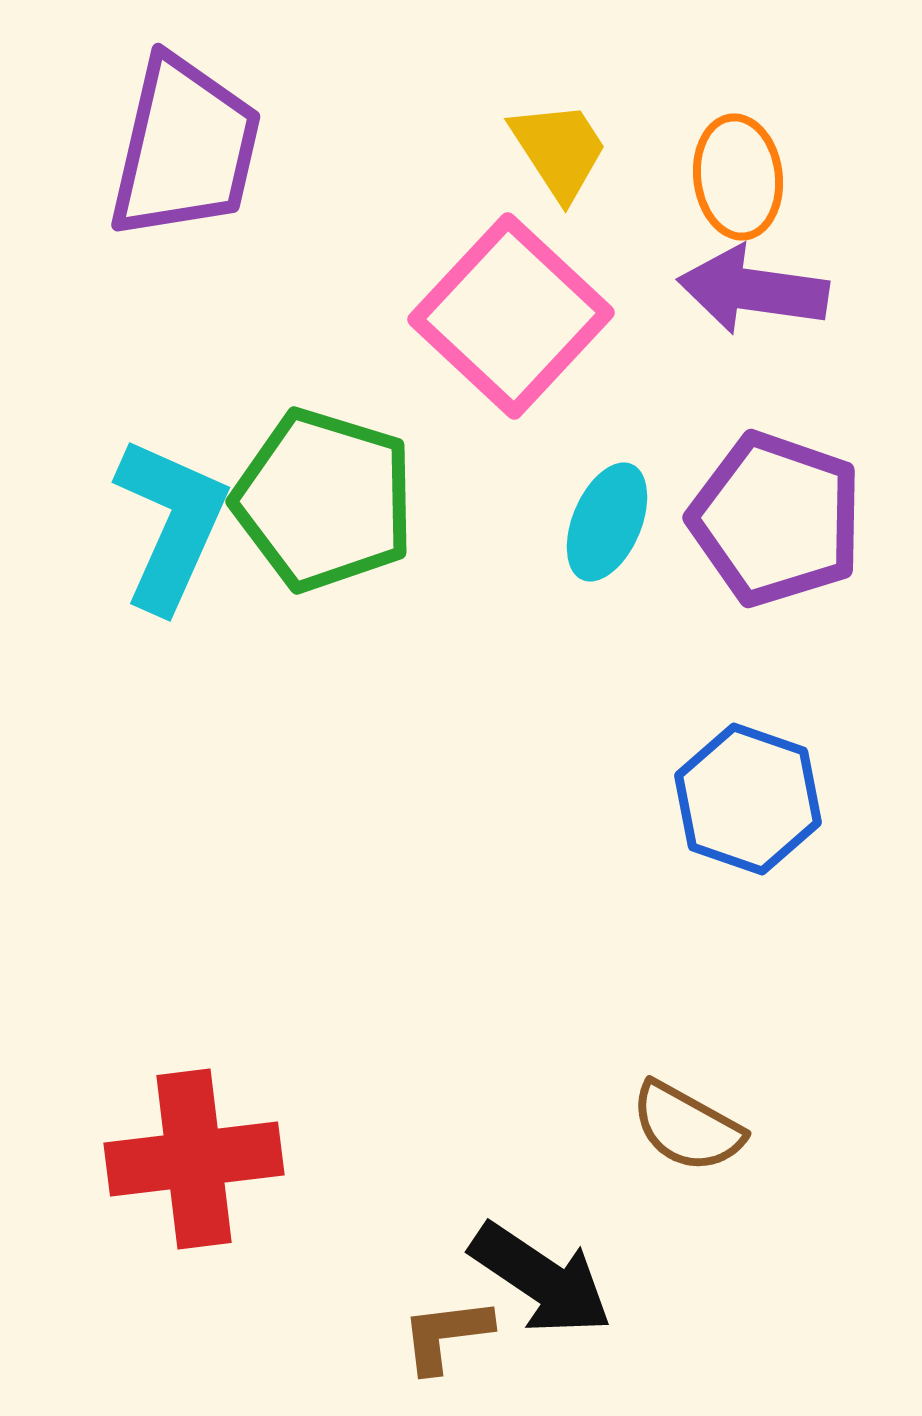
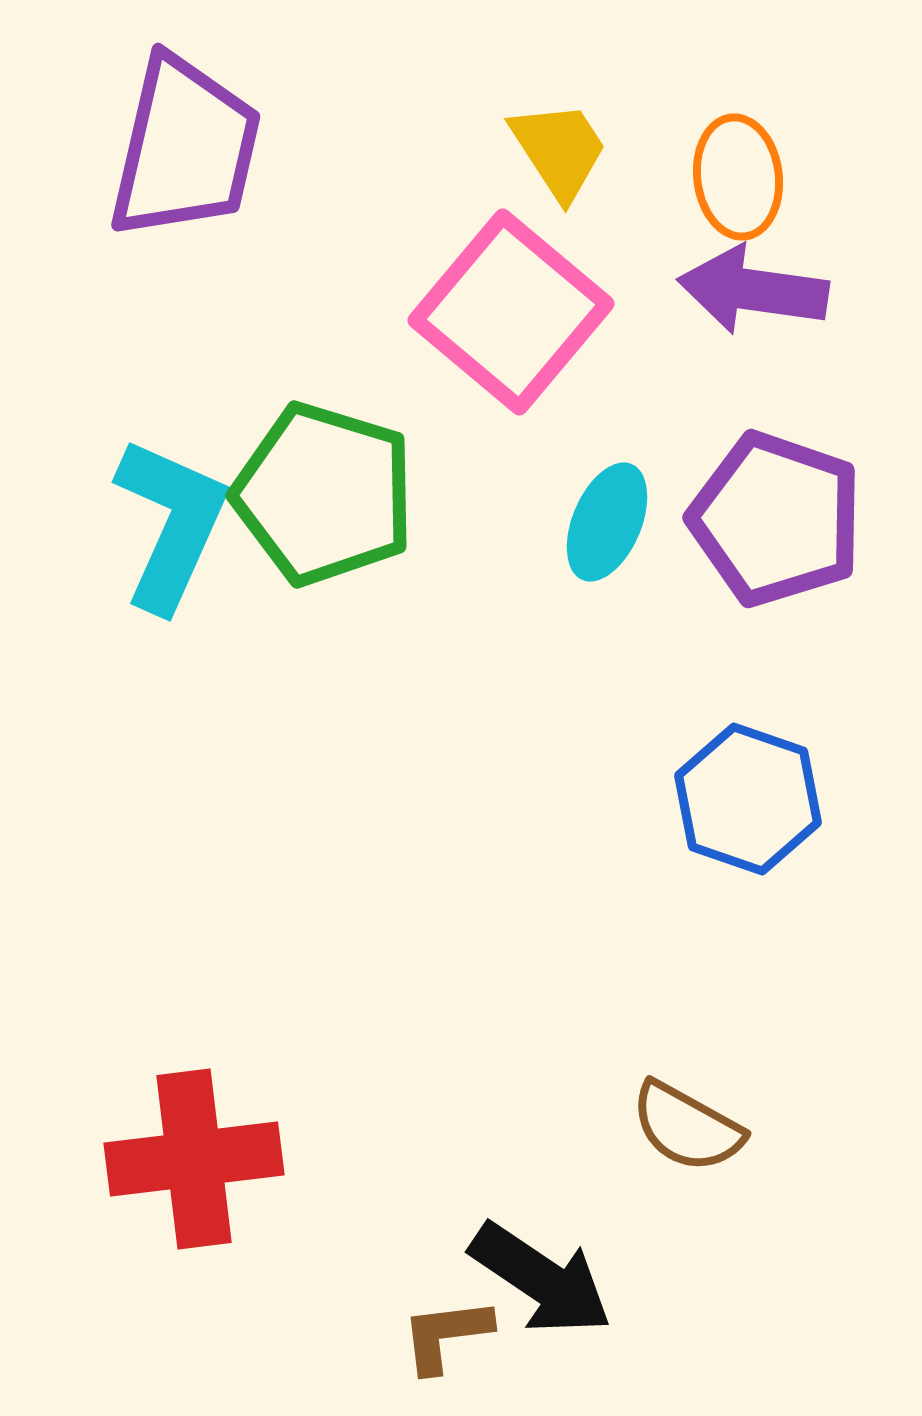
pink square: moved 4 px up; rotated 3 degrees counterclockwise
green pentagon: moved 6 px up
